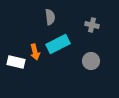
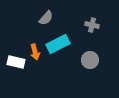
gray semicircle: moved 4 px left, 1 px down; rotated 49 degrees clockwise
gray circle: moved 1 px left, 1 px up
